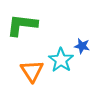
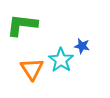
orange triangle: moved 2 px up
